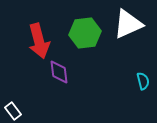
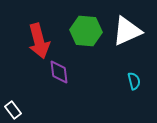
white triangle: moved 1 px left, 7 px down
green hexagon: moved 1 px right, 2 px up; rotated 12 degrees clockwise
cyan semicircle: moved 9 px left
white rectangle: moved 1 px up
